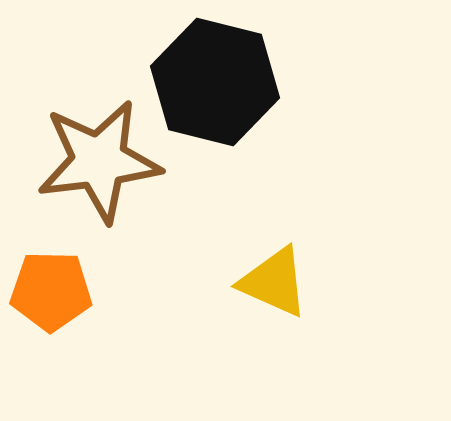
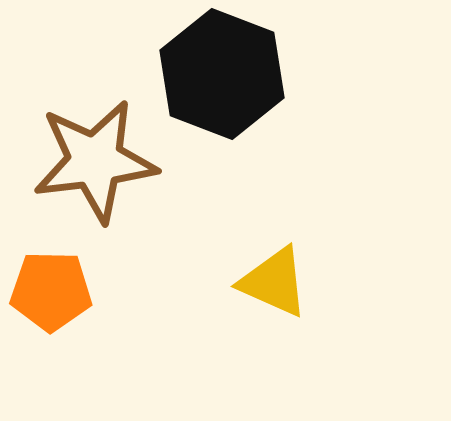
black hexagon: moved 7 px right, 8 px up; rotated 7 degrees clockwise
brown star: moved 4 px left
